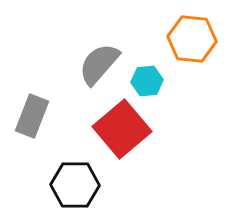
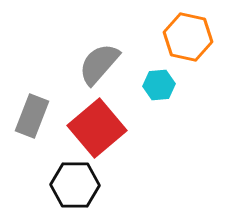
orange hexagon: moved 4 px left, 2 px up; rotated 6 degrees clockwise
cyan hexagon: moved 12 px right, 4 px down
red square: moved 25 px left, 1 px up
